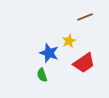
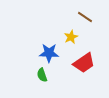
brown line: rotated 56 degrees clockwise
yellow star: moved 2 px right, 4 px up
blue star: rotated 18 degrees counterclockwise
